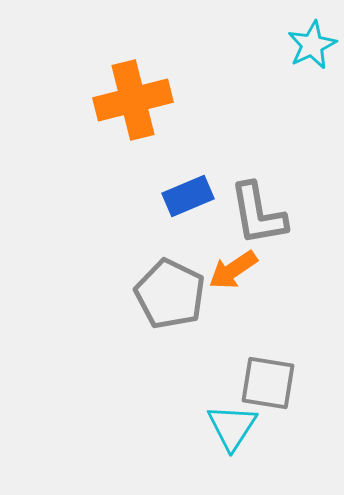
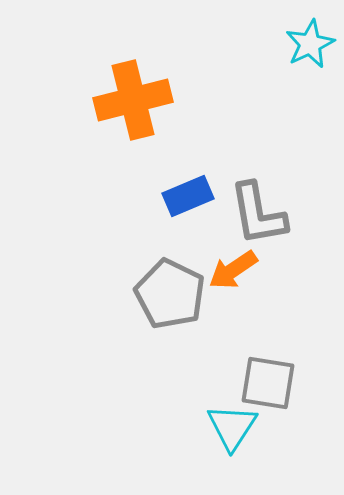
cyan star: moved 2 px left, 1 px up
